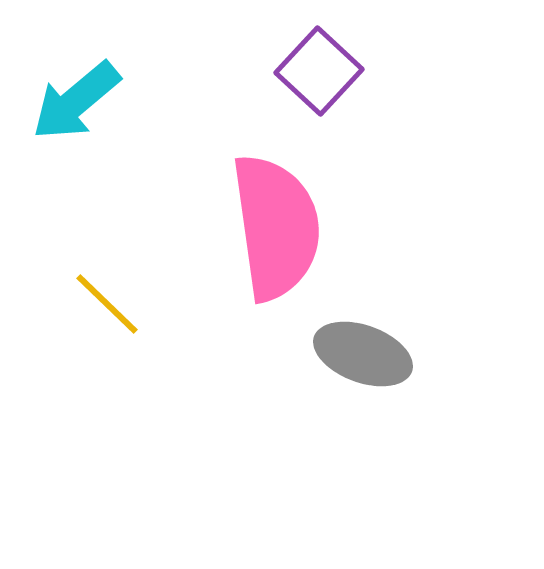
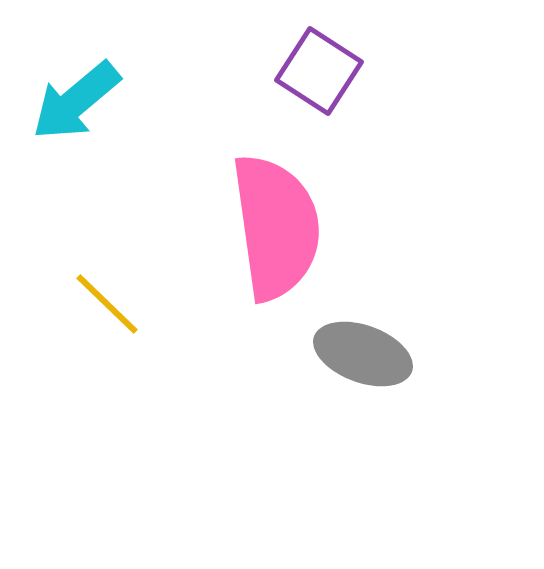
purple square: rotated 10 degrees counterclockwise
